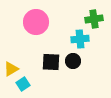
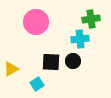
green cross: moved 3 px left
cyan square: moved 14 px right
